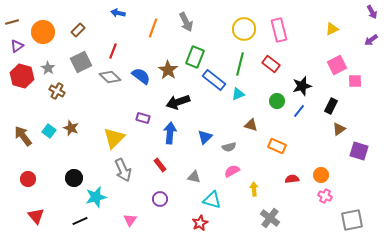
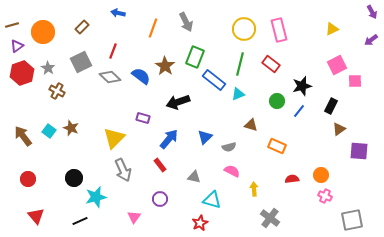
brown line at (12, 22): moved 3 px down
brown rectangle at (78, 30): moved 4 px right, 3 px up
brown star at (168, 70): moved 3 px left, 4 px up
red hexagon at (22, 76): moved 3 px up; rotated 25 degrees clockwise
blue arrow at (170, 133): moved 1 px left, 6 px down; rotated 35 degrees clockwise
purple square at (359, 151): rotated 12 degrees counterclockwise
pink semicircle at (232, 171): rotated 56 degrees clockwise
pink triangle at (130, 220): moved 4 px right, 3 px up
